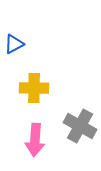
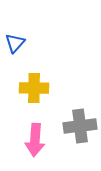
blue triangle: moved 1 px right, 1 px up; rotated 20 degrees counterclockwise
gray cross: rotated 36 degrees counterclockwise
